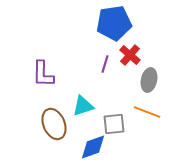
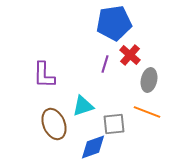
purple L-shape: moved 1 px right, 1 px down
